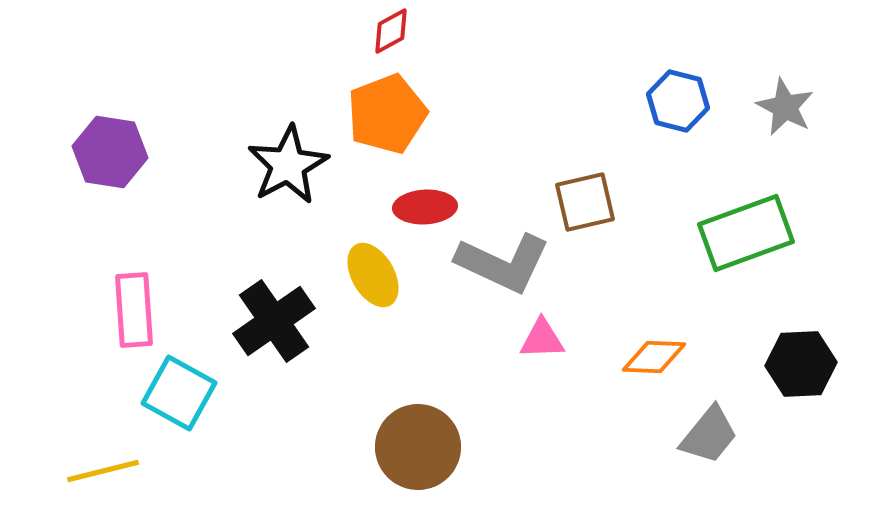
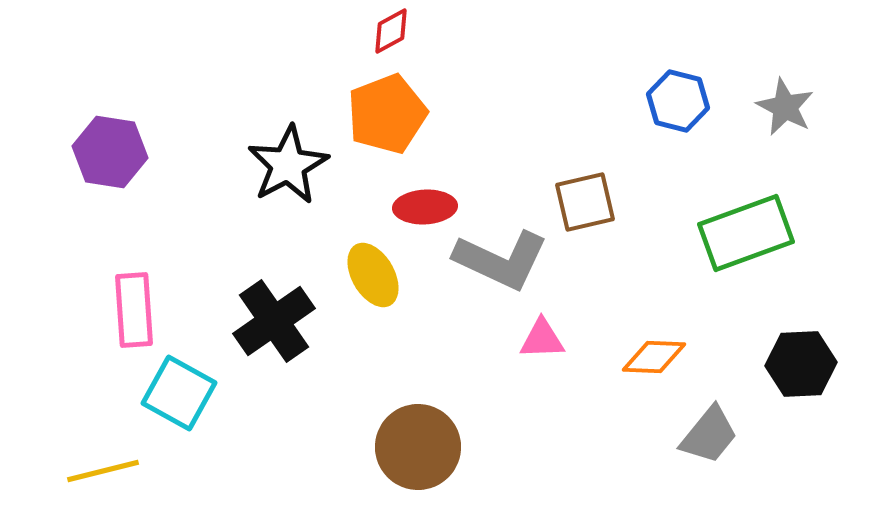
gray L-shape: moved 2 px left, 3 px up
